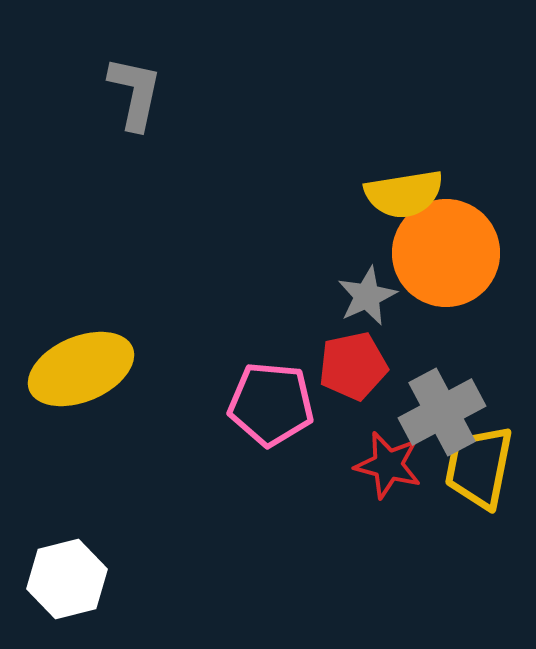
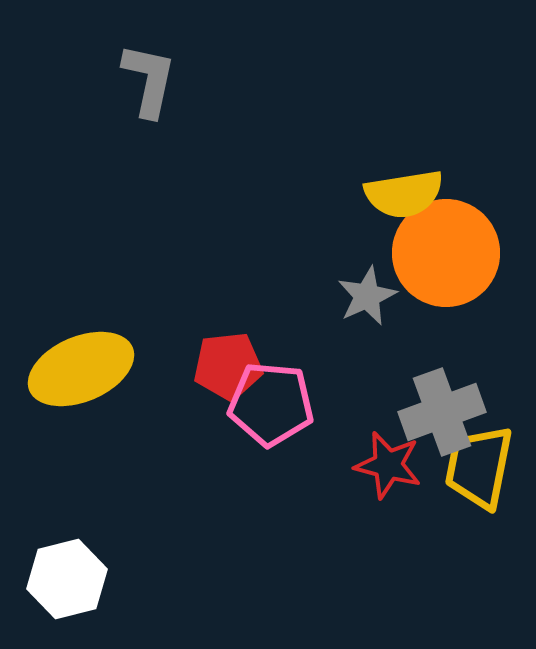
gray L-shape: moved 14 px right, 13 px up
red pentagon: moved 125 px left; rotated 6 degrees clockwise
gray cross: rotated 8 degrees clockwise
